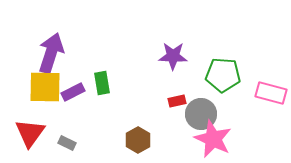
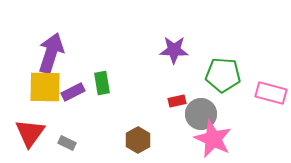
purple star: moved 1 px right, 6 px up
